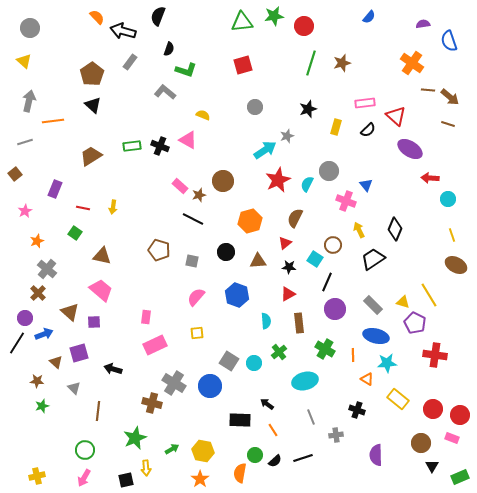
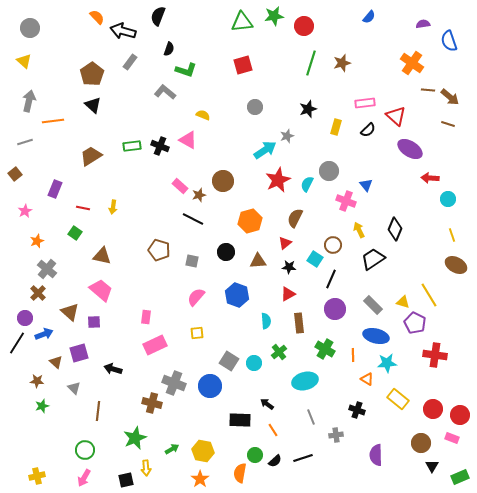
black line at (327, 282): moved 4 px right, 3 px up
gray cross at (174, 383): rotated 10 degrees counterclockwise
